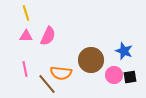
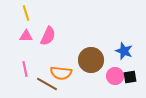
pink circle: moved 1 px right, 1 px down
brown line: rotated 20 degrees counterclockwise
